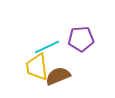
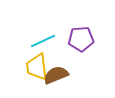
cyan line: moved 4 px left, 6 px up
brown semicircle: moved 2 px left, 1 px up
